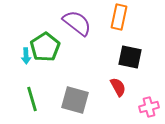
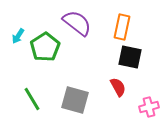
orange rectangle: moved 3 px right, 10 px down
cyan arrow: moved 8 px left, 20 px up; rotated 35 degrees clockwise
green line: rotated 15 degrees counterclockwise
